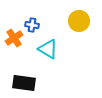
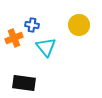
yellow circle: moved 4 px down
orange cross: rotated 12 degrees clockwise
cyan triangle: moved 2 px left, 2 px up; rotated 20 degrees clockwise
